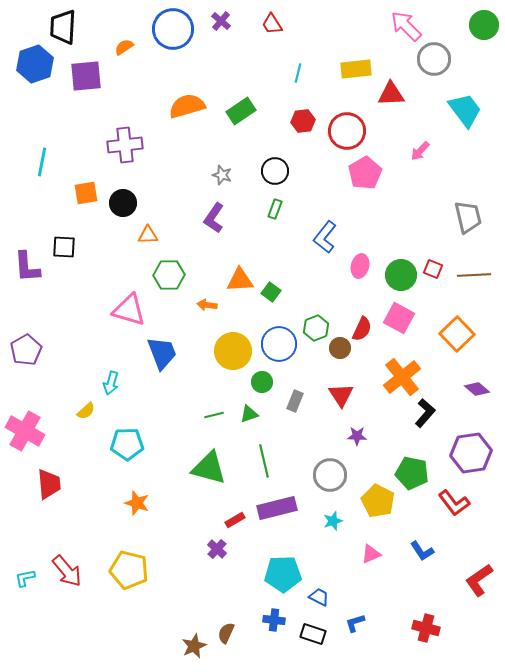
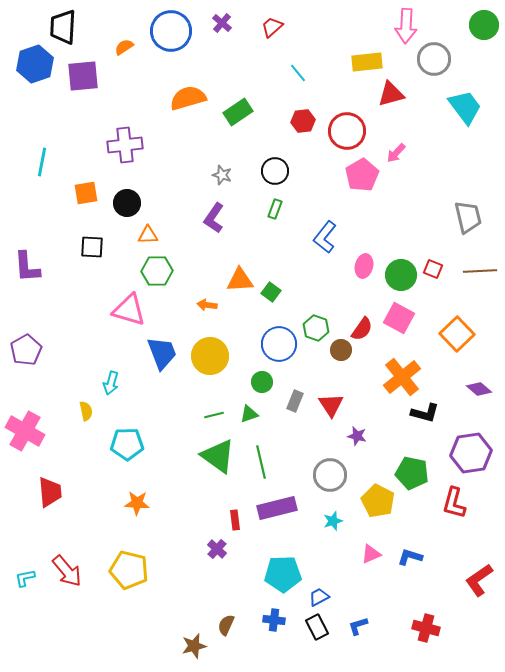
purple cross at (221, 21): moved 1 px right, 2 px down
red trapezoid at (272, 24): moved 3 px down; rotated 80 degrees clockwise
pink arrow at (406, 26): rotated 132 degrees counterclockwise
blue circle at (173, 29): moved 2 px left, 2 px down
yellow rectangle at (356, 69): moved 11 px right, 7 px up
cyan line at (298, 73): rotated 54 degrees counterclockwise
purple square at (86, 76): moved 3 px left
red triangle at (391, 94): rotated 12 degrees counterclockwise
orange semicircle at (187, 106): moved 1 px right, 8 px up
cyan trapezoid at (465, 110): moved 3 px up
green rectangle at (241, 111): moved 3 px left, 1 px down
pink arrow at (420, 151): moved 24 px left, 2 px down
pink pentagon at (365, 173): moved 3 px left, 2 px down
black circle at (123, 203): moved 4 px right
black square at (64, 247): moved 28 px right
pink ellipse at (360, 266): moved 4 px right
green hexagon at (169, 275): moved 12 px left, 4 px up
brown line at (474, 275): moved 6 px right, 4 px up
green hexagon at (316, 328): rotated 20 degrees counterclockwise
red semicircle at (362, 329): rotated 10 degrees clockwise
brown circle at (340, 348): moved 1 px right, 2 px down
yellow circle at (233, 351): moved 23 px left, 5 px down
purple diamond at (477, 389): moved 2 px right
red triangle at (341, 395): moved 10 px left, 10 px down
yellow semicircle at (86, 411): rotated 60 degrees counterclockwise
black L-shape at (425, 413): rotated 64 degrees clockwise
purple star at (357, 436): rotated 12 degrees clockwise
green line at (264, 461): moved 3 px left, 1 px down
green triangle at (209, 468): moved 9 px right, 12 px up; rotated 21 degrees clockwise
red trapezoid at (49, 484): moved 1 px right, 8 px down
orange star at (137, 503): rotated 15 degrees counterclockwise
red L-shape at (454, 503): rotated 52 degrees clockwise
red rectangle at (235, 520): rotated 66 degrees counterclockwise
blue L-shape at (422, 551): moved 12 px left, 6 px down; rotated 140 degrees clockwise
blue trapezoid at (319, 597): rotated 55 degrees counterclockwise
blue L-shape at (355, 623): moved 3 px right, 3 px down
brown semicircle at (226, 633): moved 8 px up
black rectangle at (313, 634): moved 4 px right, 7 px up; rotated 45 degrees clockwise
brown star at (194, 646): rotated 10 degrees clockwise
